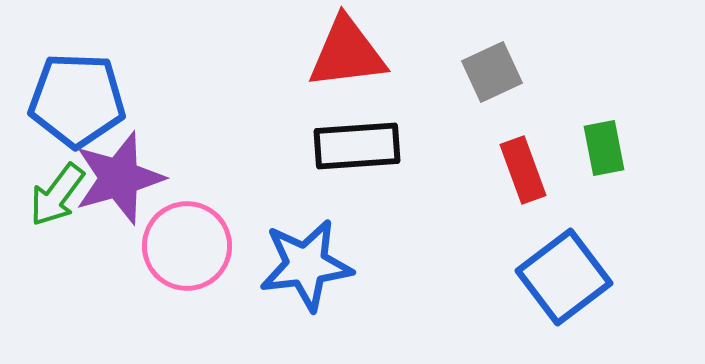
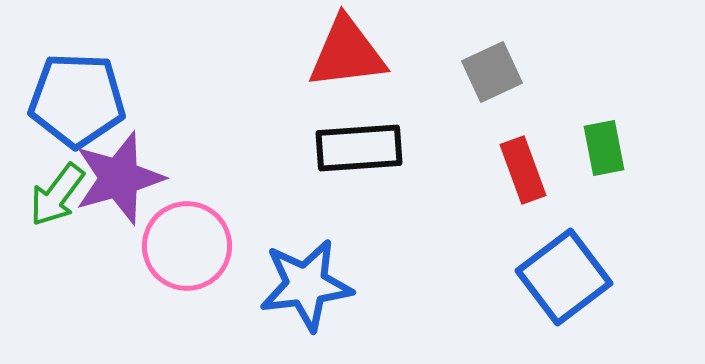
black rectangle: moved 2 px right, 2 px down
blue star: moved 20 px down
